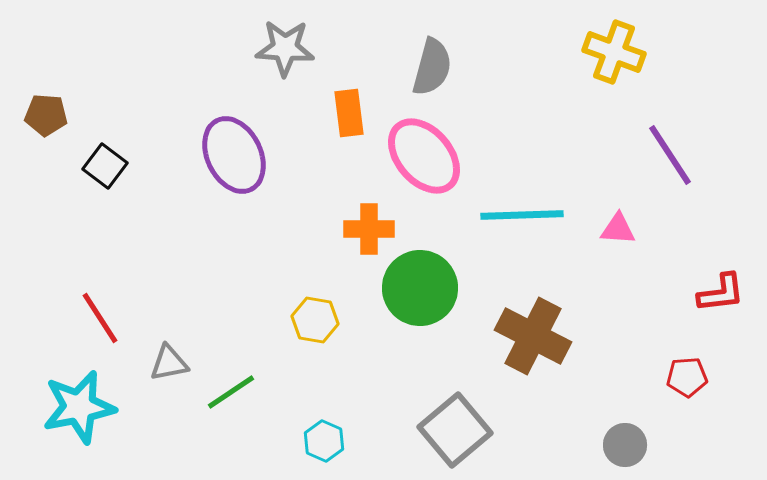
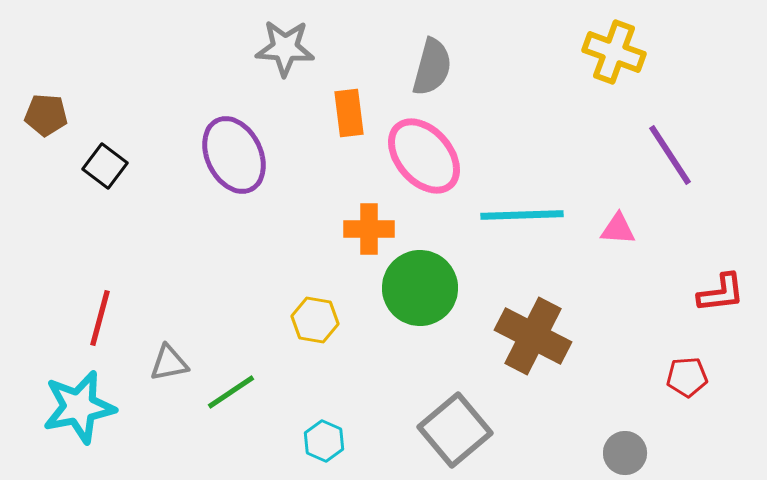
red line: rotated 48 degrees clockwise
gray circle: moved 8 px down
